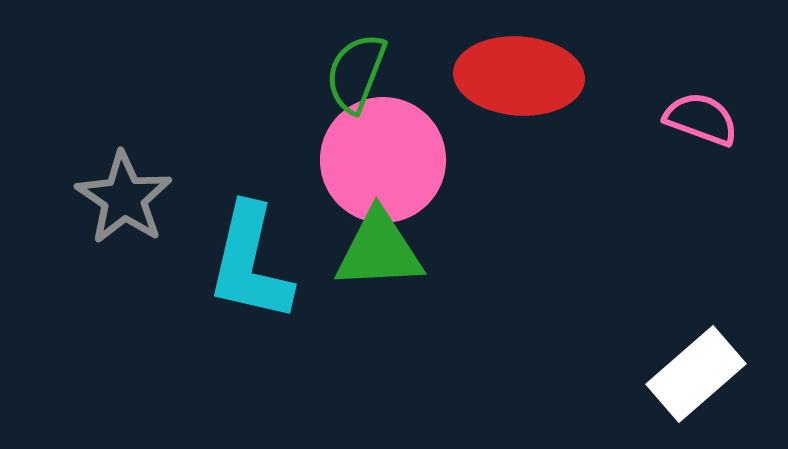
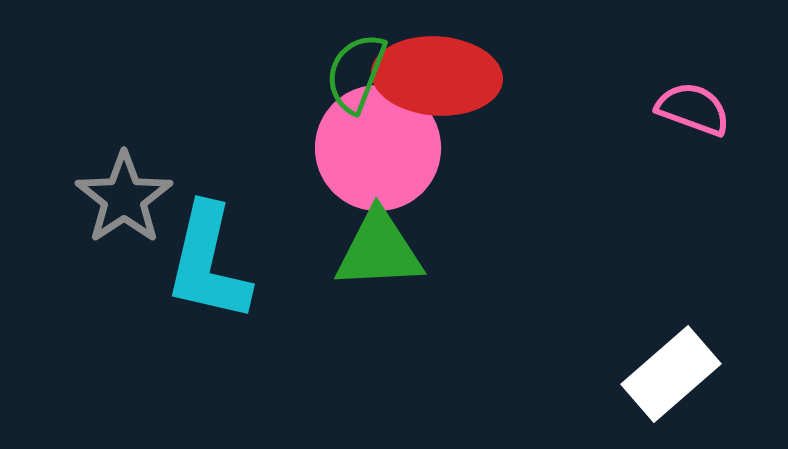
red ellipse: moved 82 px left
pink semicircle: moved 8 px left, 10 px up
pink circle: moved 5 px left, 12 px up
gray star: rotated 4 degrees clockwise
cyan L-shape: moved 42 px left
white rectangle: moved 25 px left
